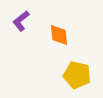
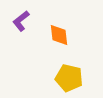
yellow pentagon: moved 8 px left, 3 px down
